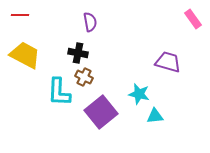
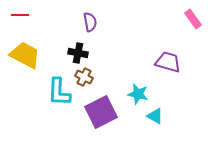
cyan star: moved 1 px left
purple square: rotated 12 degrees clockwise
cyan triangle: rotated 36 degrees clockwise
